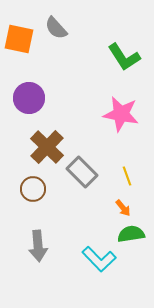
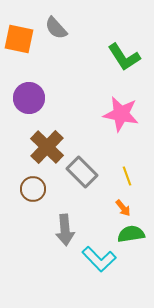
gray arrow: moved 27 px right, 16 px up
